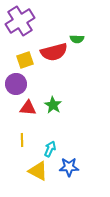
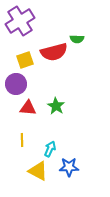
green star: moved 3 px right, 1 px down
